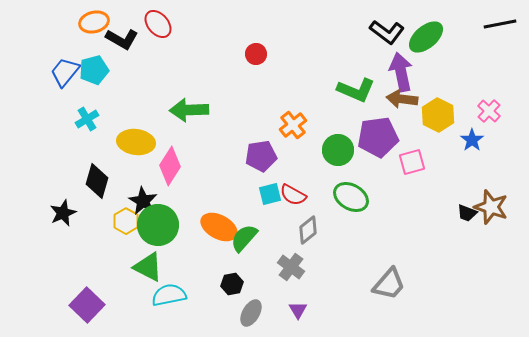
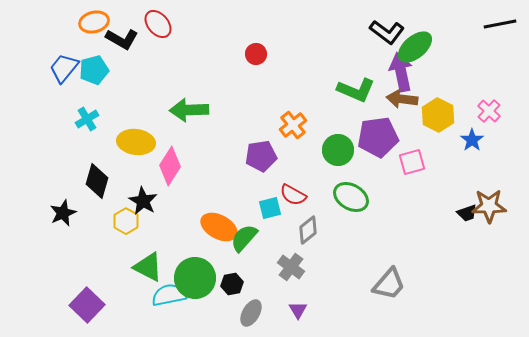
green ellipse at (426, 37): moved 11 px left, 10 px down
blue trapezoid at (65, 72): moved 1 px left, 4 px up
cyan square at (270, 194): moved 14 px down
brown star at (491, 207): moved 2 px left, 1 px up; rotated 20 degrees counterclockwise
black trapezoid at (467, 213): rotated 40 degrees counterclockwise
green circle at (158, 225): moved 37 px right, 53 px down
